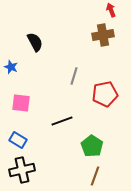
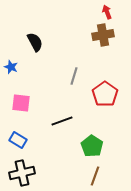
red arrow: moved 4 px left, 2 px down
red pentagon: rotated 25 degrees counterclockwise
black cross: moved 3 px down
